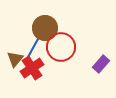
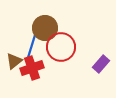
blue line: moved 2 px left; rotated 12 degrees counterclockwise
brown triangle: moved 1 px left, 2 px down; rotated 12 degrees clockwise
red cross: rotated 15 degrees clockwise
